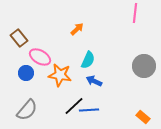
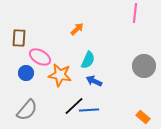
brown rectangle: rotated 42 degrees clockwise
